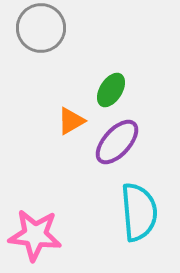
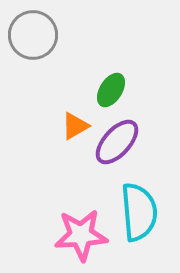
gray circle: moved 8 px left, 7 px down
orange triangle: moved 4 px right, 5 px down
pink star: moved 46 px right; rotated 10 degrees counterclockwise
